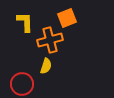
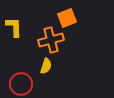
yellow L-shape: moved 11 px left, 5 px down
orange cross: moved 1 px right
red circle: moved 1 px left
